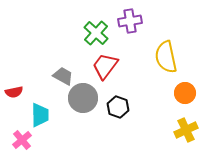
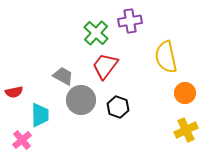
gray circle: moved 2 px left, 2 px down
